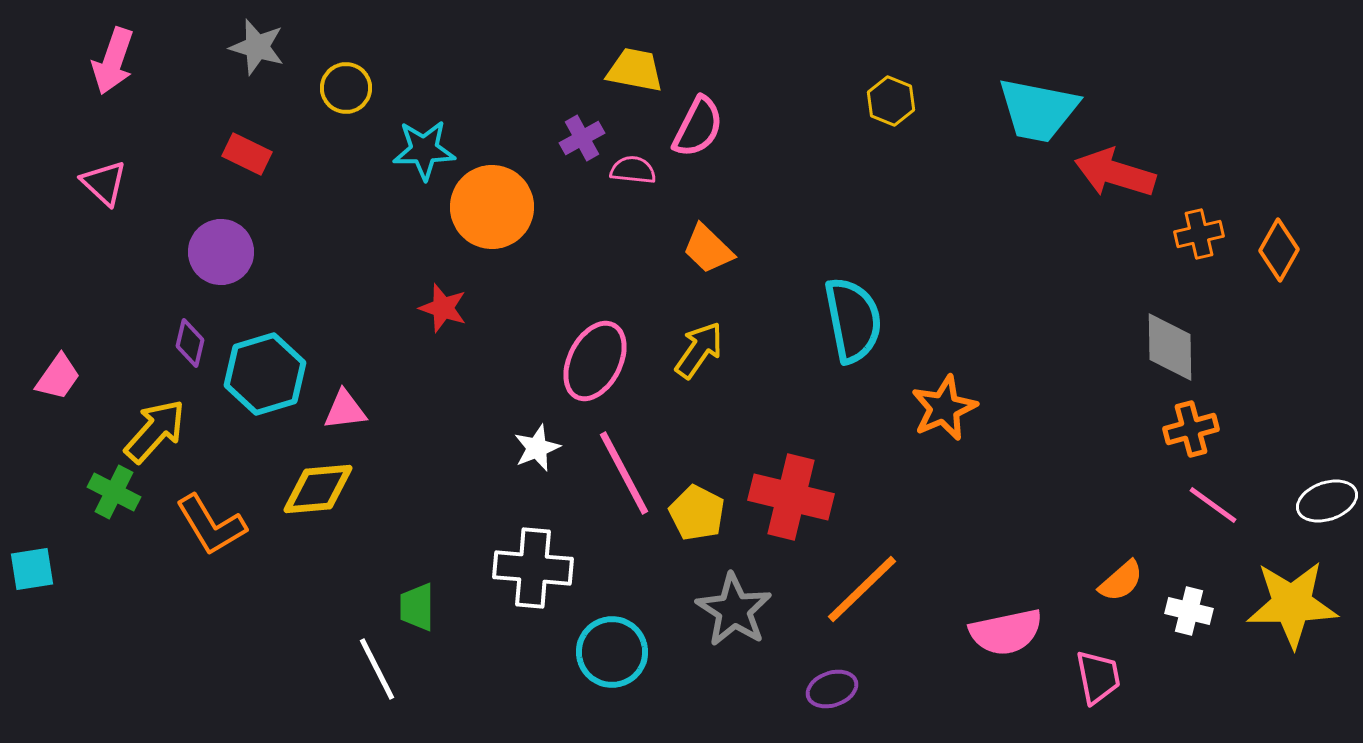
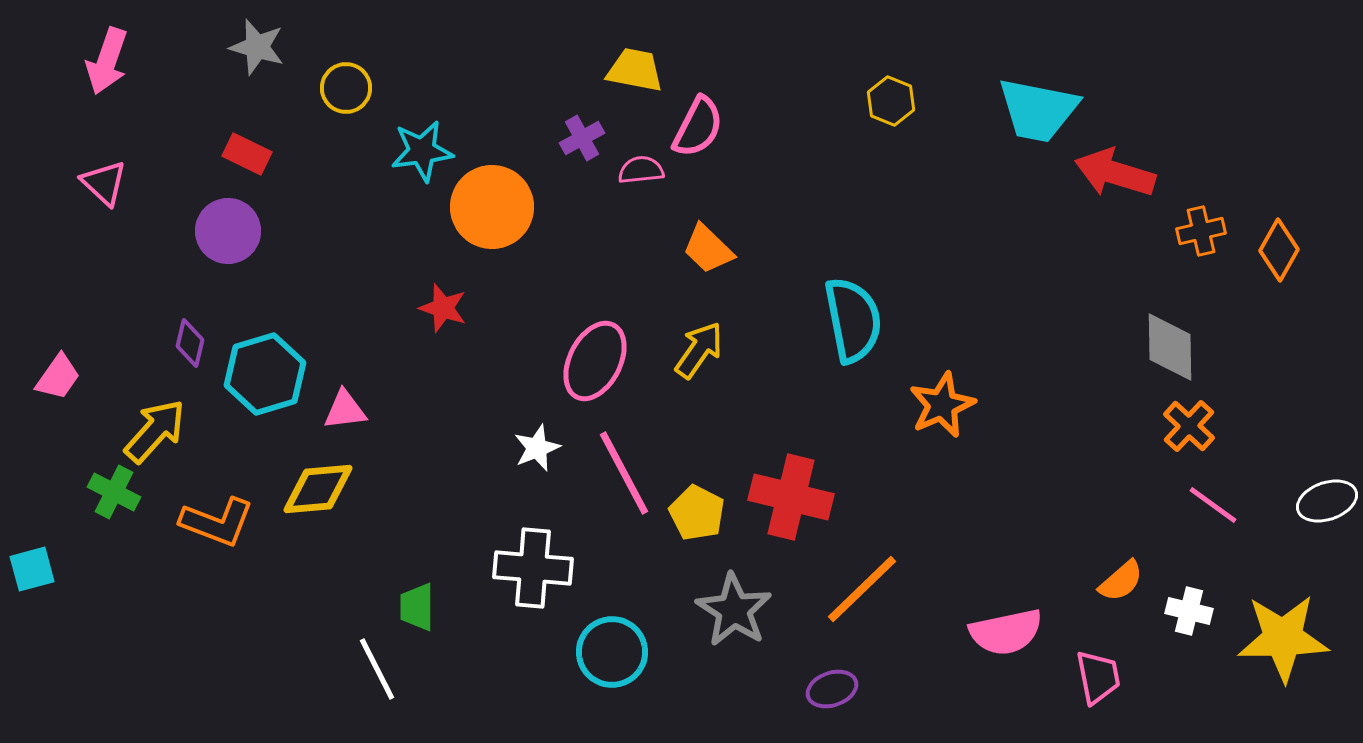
pink arrow at (113, 61): moved 6 px left
cyan star at (424, 150): moved 2 px left, 1 px down; rotated 6 degrees counterclockwise
pink semicircle at (633, 170): moved 8 px right; rotated 12 degrees counterclockwise
orange cross at (1199, 234): moved 2 px right, 3 px up
purple circle at (221, 252): moved 7 px right, 21 px up
orange star at (944, 408): moved 2 px left, 3 px up
orange cross at (1191, 429): moved 2 px left, 3 px up; rotated 32 degrees counterclockwise
orange L-shape at (211, 525): moved 6 px right, 3 px up; rotated 38 degrees counterclockwise
cyan square at (32, 569): rotated 6 degrees counterclockwise
yellow star at (1292, 604): moved 9 px left, 34 px down
